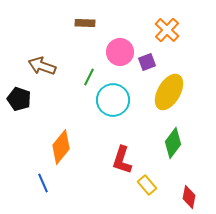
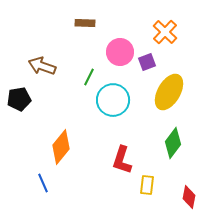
orange cross: moved 2 px left, 2 px down
black pentagon: rotated 30 degrees counterclockwise
yellow rectangle: rotated 48 degrees clockwise
